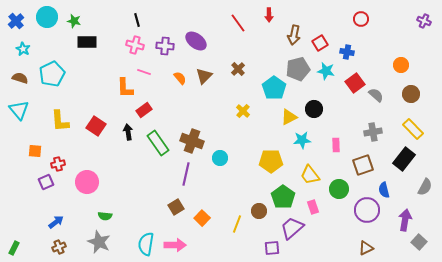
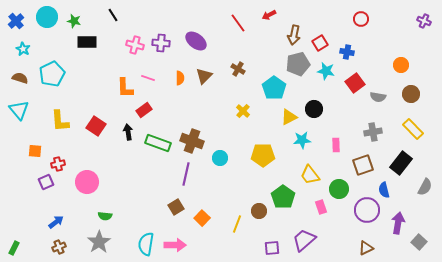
red arrow at (269, 15): rotated 64 degrees clockwise
black line at (137, 20): moved 24 px left, 5 px up; rotated 16 degrees counterclockwise
purple cross at (165, 46): moved 4 px left, 3 px up
brown cross at (238, 69): rotated 16 degrees counterclockwise
gray pentagon at (298, 69): moved 5 px up
pink line at (144, 72): moved 4 px right, 6 px down
orange semicircle at (180, 78): rotated 40 degrees clockwise
gray semicircle at (376, 95): moved 2 px right, 2 px down; rotated 147 degrees clockwise
green rectangle at (158, 143): rotated 35 degrees counterclockwise
black rectangle at (404, 159): moved 3 px left, 4 px down
yellow pentagon at (271, 161): moved 8 px left, 6 px up
pink rectangle at (313, 207): moved 8 px right
purple arrow at (405, 220): moved 7 px left, 3 px down
purple trapezoid at (292, 228): moved 12 px right, 12 px down
gray star at (99, 242): rotated 15 degrees clockwise
